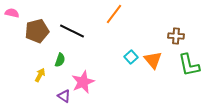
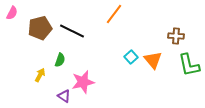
pink semicircle: rotated 104 degrees clockwise
brown pentagon: moved 3 px right, 3 px up
pink star: rotated 10 degrees clockwise
